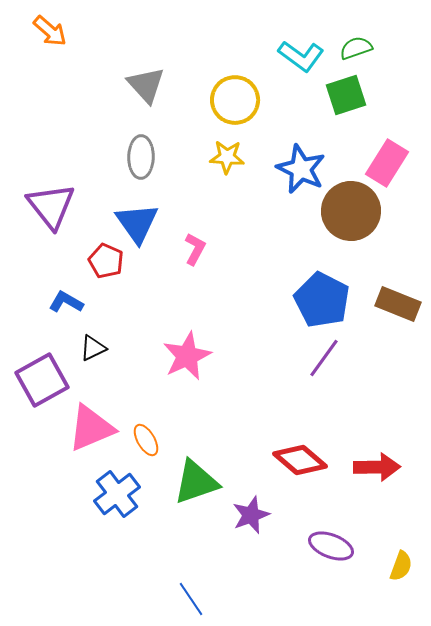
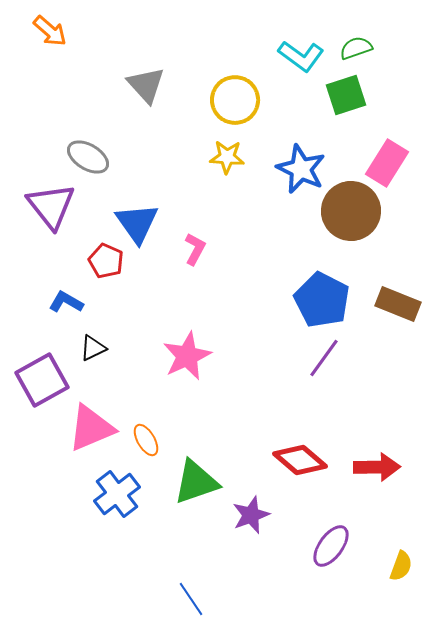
gray ellipse: moved 53 px left; rotated 60 degrees counterclockwise
purple ellipse: rotated 75 degrees counterclockwise
